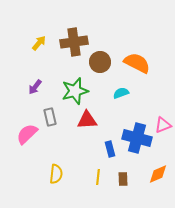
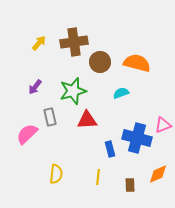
orange semicircle: rotated 12 degrees counterclockwise
green star: moved 2 px left
brown rectangle: moved 7 px right, 6 px down
